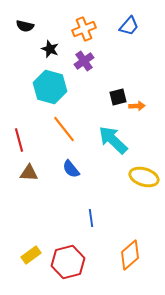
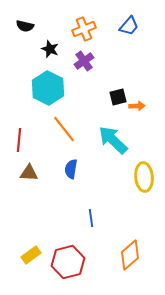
cyan hexagon: moved 2 px left, 1 px down; rotated 12 degrees clockwise
red line: rotated 20 degrees clockwise
blue semicircle: rotated 48 degrees clockwise
yellow ellipse: rotated 68 degrees clockwise
